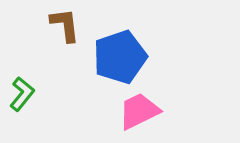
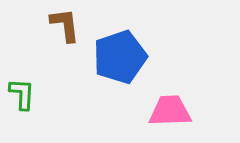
green L-shape: rotated 36 degrees counterclockwise
pink trapezoid: moved 31 px right; rotated 24 degrees clockwise
